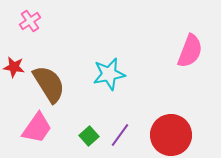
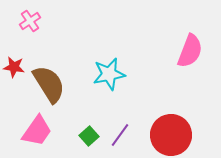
pink trapezoid: moved 3 px down
